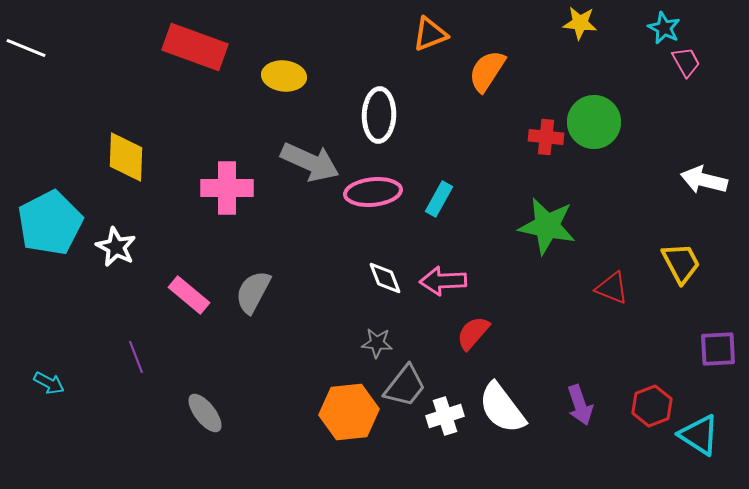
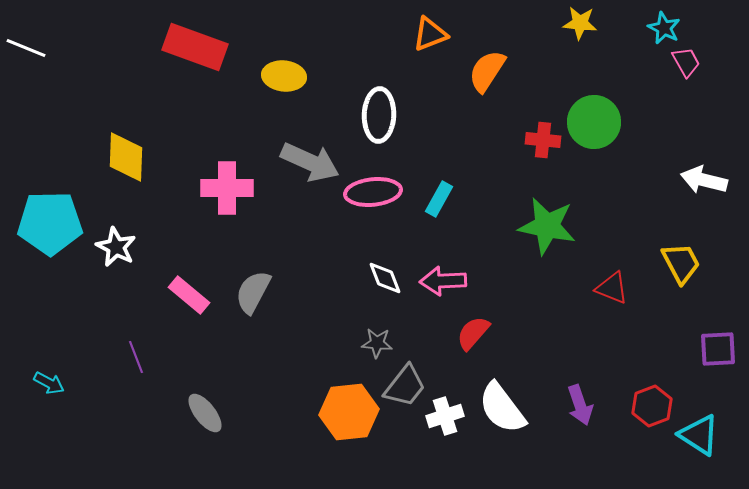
red cross: moved 3 px left, 3 px down
cyan pentagon: rotated 26 degrees clockwise
